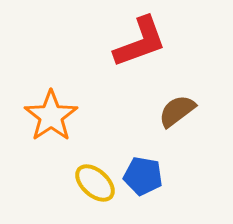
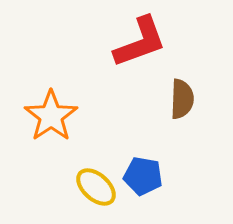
brown semicircle: moved 5 px right, 12 px up; rotated 129 degrees clockwise
yellow ellipse: moved 1 px right, 4 px down
